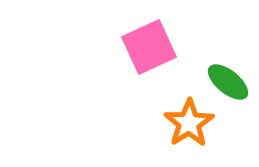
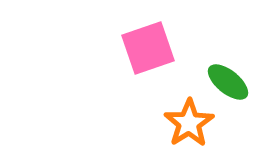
pink square: moved 1 px left, 1 px down; rotated 6 degrees clockwise
